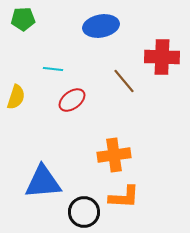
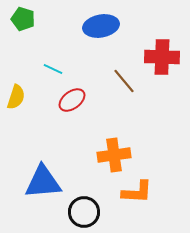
green pentagon: rotated 20 degrees clockwise
cyan line: rotated 18 degrees clockwise
orange L-shape: moved 13 px right, 5 px up
